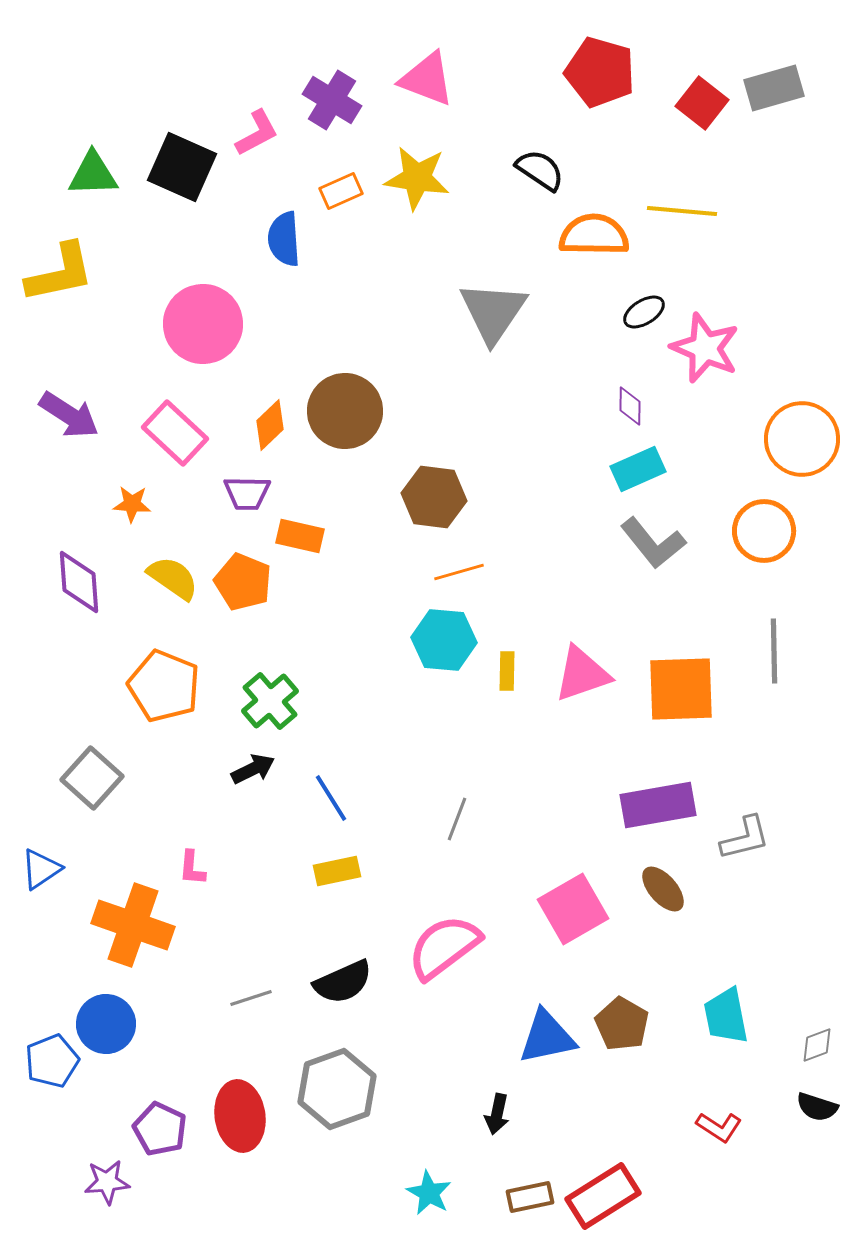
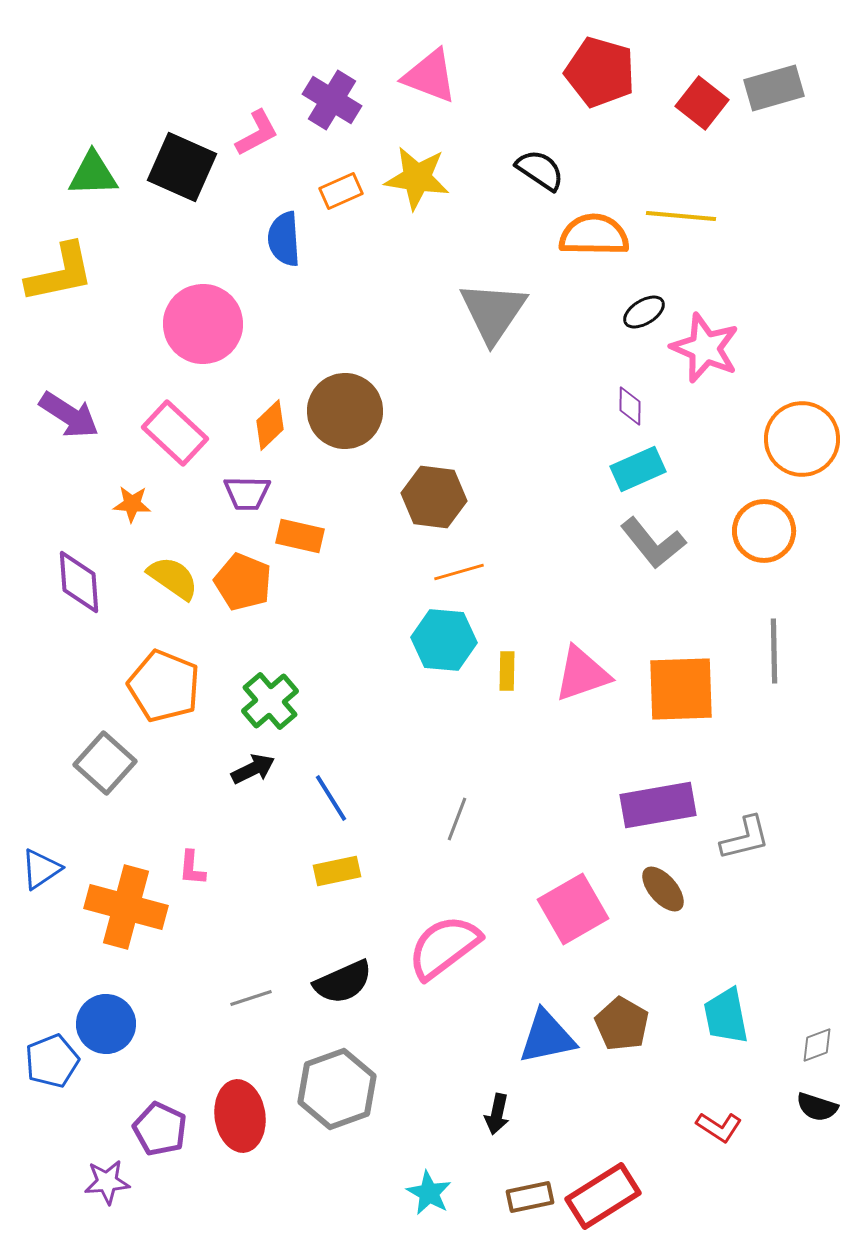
pink triangle at (427, 79): moved 3 px right, 3 px up
yellow line at (682, 211): moved 1 px left, 5 px down
gray square at (92, 778): moved 13 px right, 15 px up
orange cross at (133, 925): moved 7 px left, 18 px up; rotated 4 degrees counterclockwise
